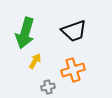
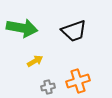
green arrow: moved 3 px left, 5 px up; rotated 96 degrees counterclockwise
yellow arrow: rotated 28 degrees clockwise
orange cross: moved 5 px right, 11 px down
